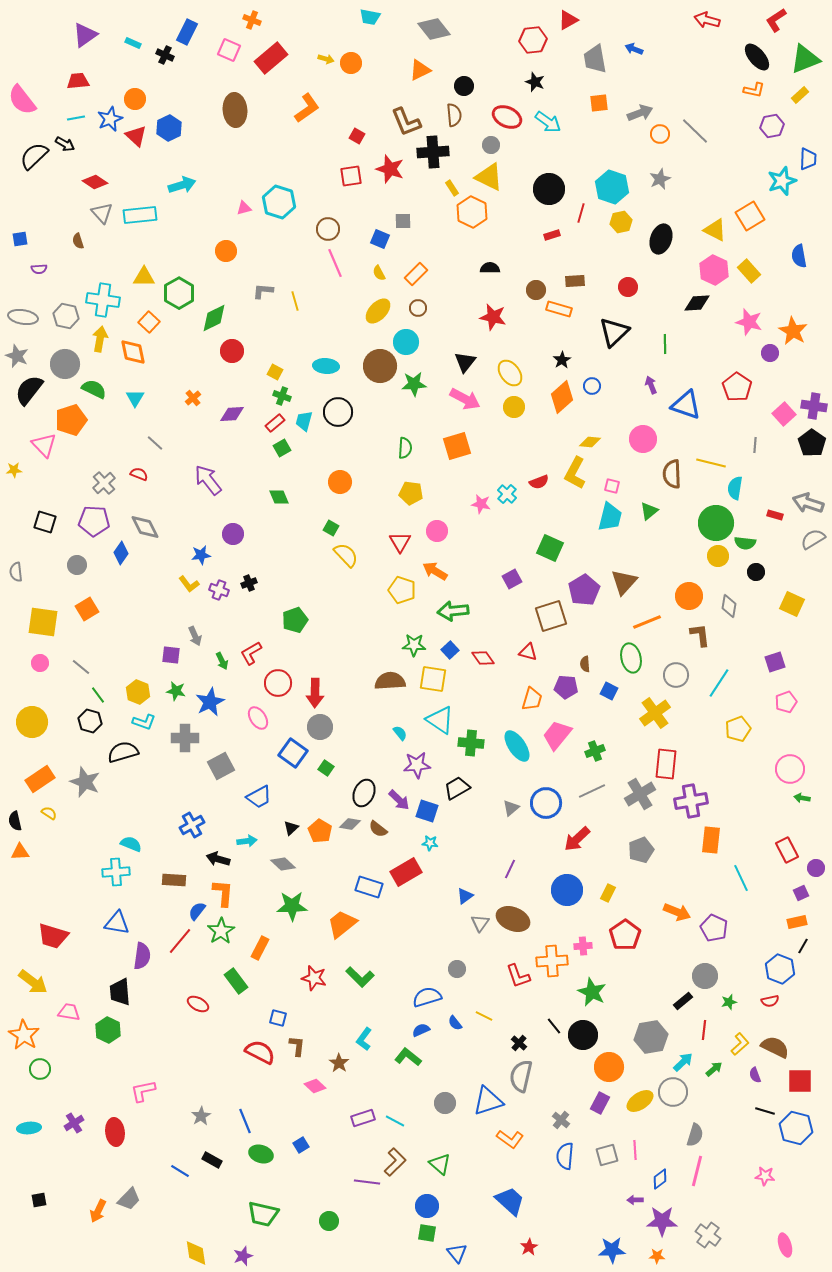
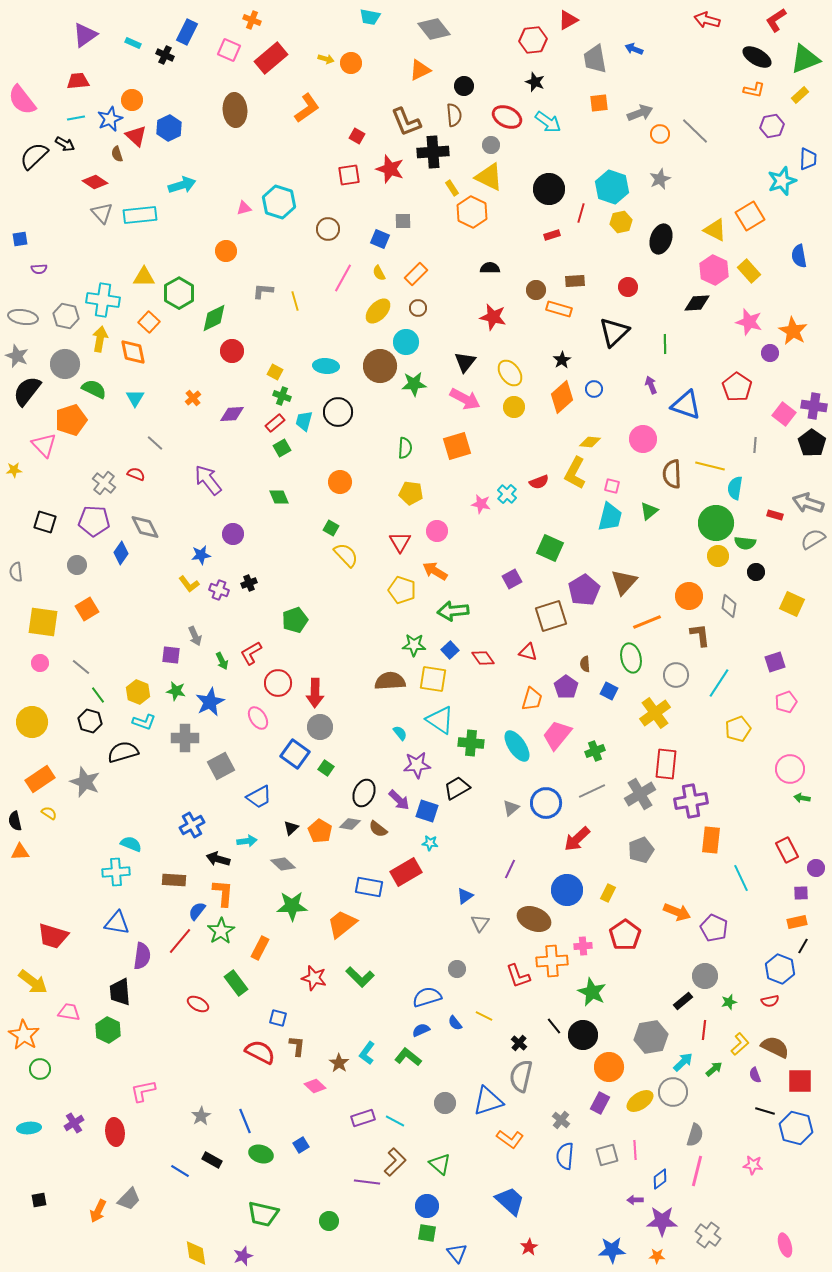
black ellipse at (757, 57): rotated 20 degrees counterclockwise
orange circle at (135, 99): moved 3 px left, 1 px down
red square at (351, 176): moved 2 px left, 1 px up
brown semicircle at (78, 241): moved 39 px right, 87 px up
pink line at (335, 263): moved 8 px right, 15 px down; rotated 52 degrees clockwise
blue circle at (592, 386): moved 2 px right, 3 px down
black semicircle at (29, 390): moved 2 px left, 1 px down
pink square at (784, 414): rotated 10 degrees counterclockwise
yellow line at (711, 463): moved 1 px left, 3 px down
red semicircle at (139, 474): moved 3 px left
gray cross at (104, 483): rotated 10 degrees counterclockwise
purple pentagon at (566, 687): rotated 30 degrees clockwise
blue square at (293, 753): moved 2 px right, 1 px down
blue rectangle at (369, 887): rotated 8 degrees counterclockwise
purple square at (801, 893): rotated 21 degrees clockwise
brown ellipse at (513, 919): moved 21 px right
green rectangle at (236, 981): moved 2 px down
cyan L-shape at (364, 1039): moved 3 px right, 14 px down
pink star at (765, 1176): moved 12 px left, 11 px up
